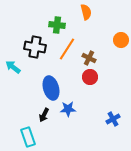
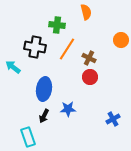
blue ellipse: moved 7 px left, 1 px down; rotated 25 degrees clockwise
black arrow: moved 1 px down
